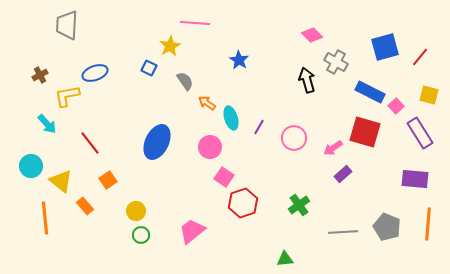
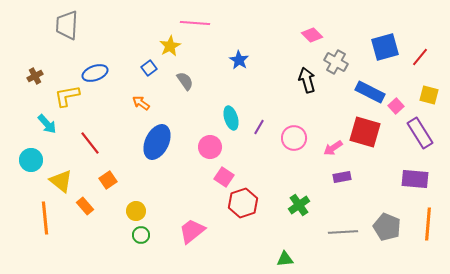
blue square at (149, 68): rotated 28 degrees clockwise
brown cross at (40, 75): moved 5 px left, 1 px down
orange arrow at (207, 103): moved 66 px left
cyan circle at (31, 166): moved 6 px up
purple rectangle at (343, 174): moved 1 px left, 3 px down; rotated 30 degrees clockwise
